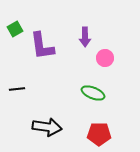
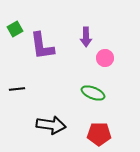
purple arrow: moved 1 px right
black arrow: moved 4 px right, 2 px up
